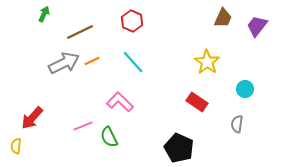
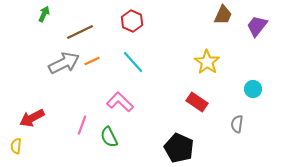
brown trapezoid: moved 3 px up
cyan circle: moved 8 px right
red arrow: rotated 20 degrees clockwise
pink line: moved 1 px left, 1 px up; rotated 48 degrees counterclockwise
